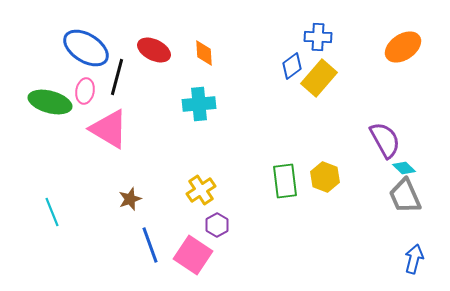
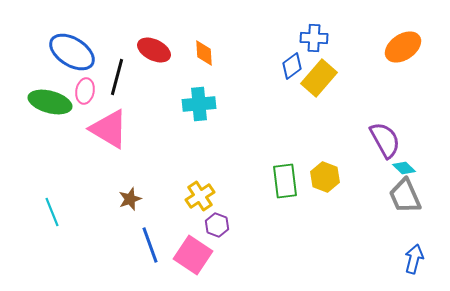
blue cross: moved 4 px left, 1 px down
blue ellipse: moved 14 px left, 4 px down
yellow cross: moved 1 px left, 6 px down
purple hexagon: rotated 10 degrees counterclockwise
